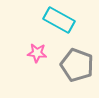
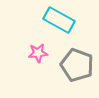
pink star: moved 1 px right; rotated 12 degrees counterclockwise
